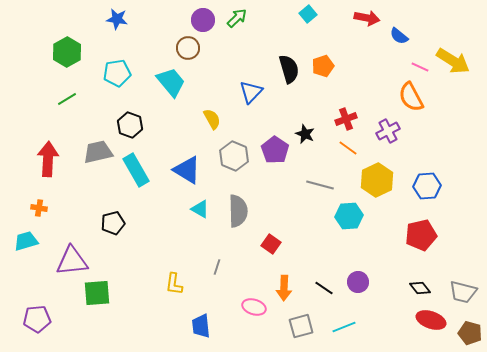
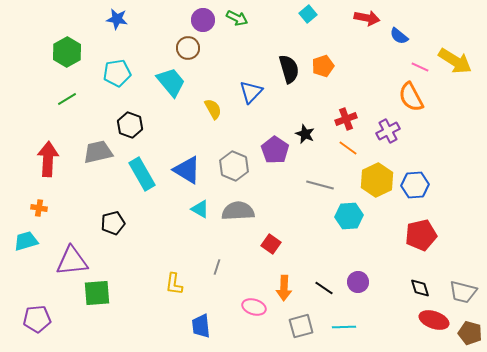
green arrow at (237, 18): rotated 70 degrees clockwise
yellow arrow at (453, 61): moved 2 px right
yellow semicircle at (212, 119): moved 1 px right, 10 px up
gray hexagon at (234, 156): moved 10 px down
cyan rectangle at (136, 170): moved 6 px right, 4 px down
blue hexagon at (427, 186): moved 12 px left, 1 px up
gray semicircle at (238, 211): rotated 92 degrees counterclockwise
black diamond at (420, 288): rotated 20 degrees clockwise
red ellipse at (431, 320): moved 3 px right
cyan line at (344, 327): rotated 20 degrees clockwise
